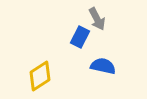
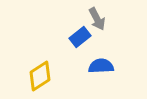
blue rectangle: rotated 25 degrees clockwise
blue semicircle: moved 2 px left; rotated 15 degrees counterclockwise
